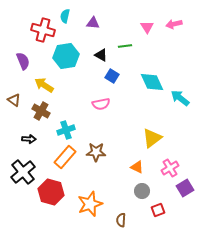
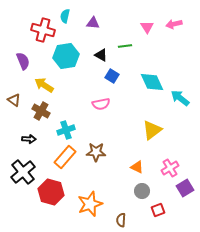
yellow triangle: moved 8 px up
